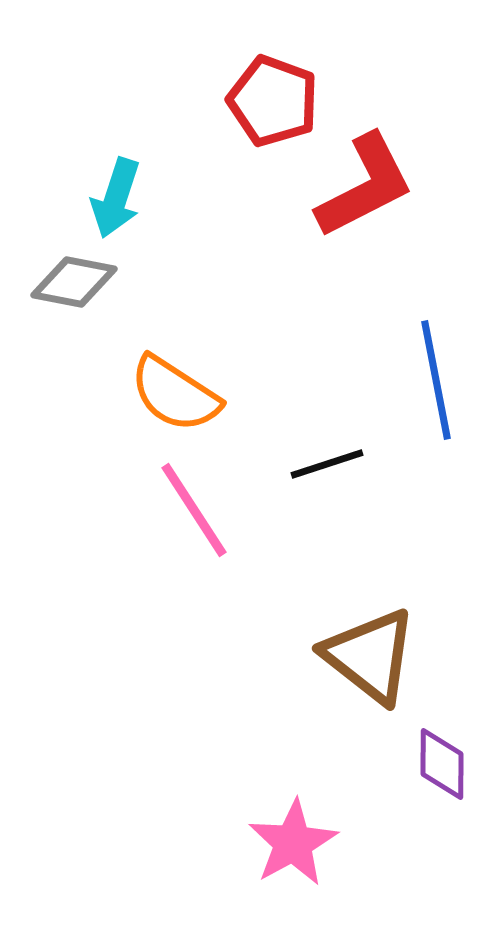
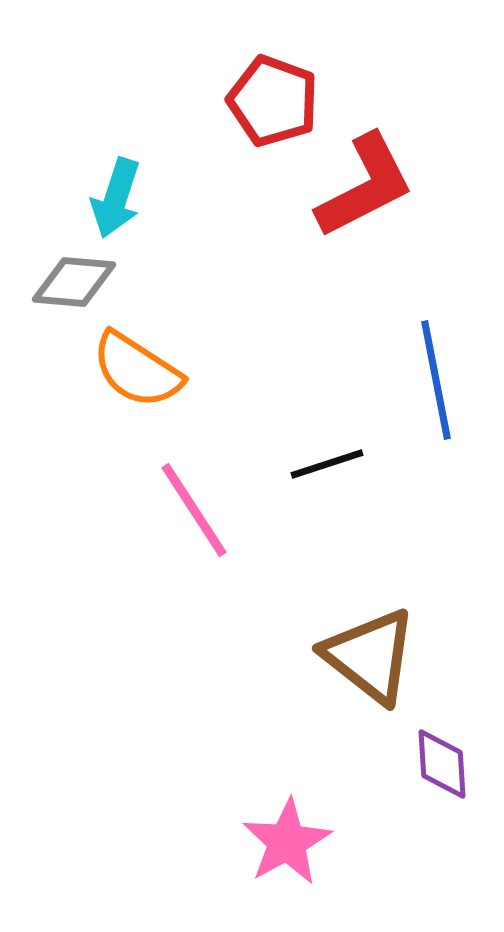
gray diamond: rotated 6 degrees counterclockwise
orange semicircle: moved 38 px left, 24 px up
purple diamond: rotated 4 degrees counterclockwise
pink star: moved 6 px left, 1 px up
